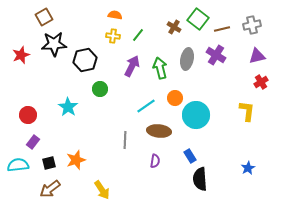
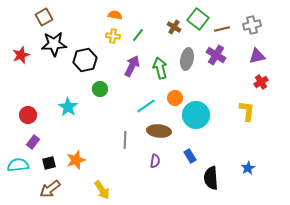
black semicircle: moved 11 px right, 1 px up
